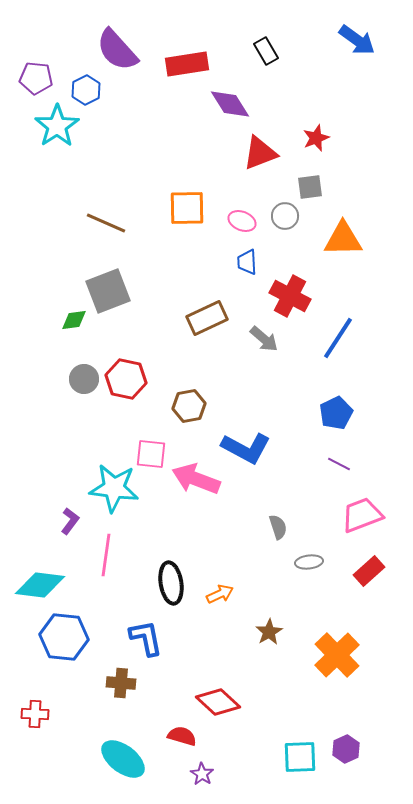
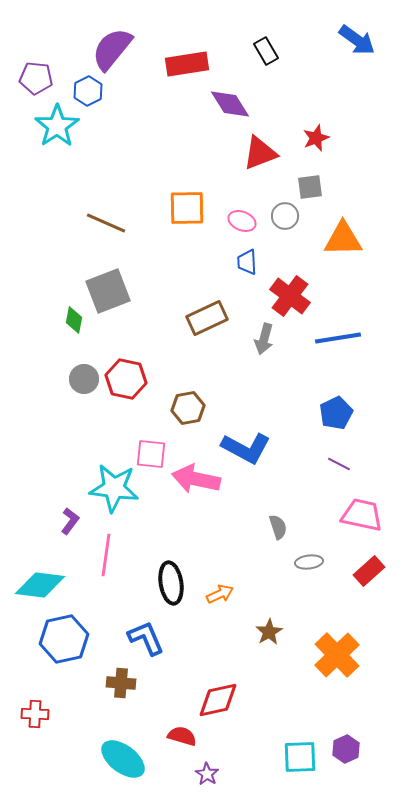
purple semicircle at (117, 50): moved 5 px left, 1 px up; rotated 81 degrees clockwise
blue hexagon at (86, 90): moved 2 px right, 1 px down
red cross at (290, 296): rotated 9 degrees clockwise
green diamond at (74, 320): rotated 72 degrees counterclockwise
blue line at (338, 338): rotated 48 degrees clockwise
gray arrow at (264, 339): rotated 64 degrees clockwise
brown hexagon at (189, 406): moved 1 px left, 2 px down
pink arrow at (196, 479): rotated 9 degrees counterclockwise
pink trapezoid at (362, 515): rotated 33 degrees clockwise
blue hexagon at (64, 637): moved 2 px down; rotated 18 degrees counterclockwise
blue L-shape at (146, 638): rotated 12 degrees counterclockwise
red diamond at (218, 702): moved 2 px up; rotated 54 degrees counterclockwise
purple star at (202, 774): moved 5 px right
